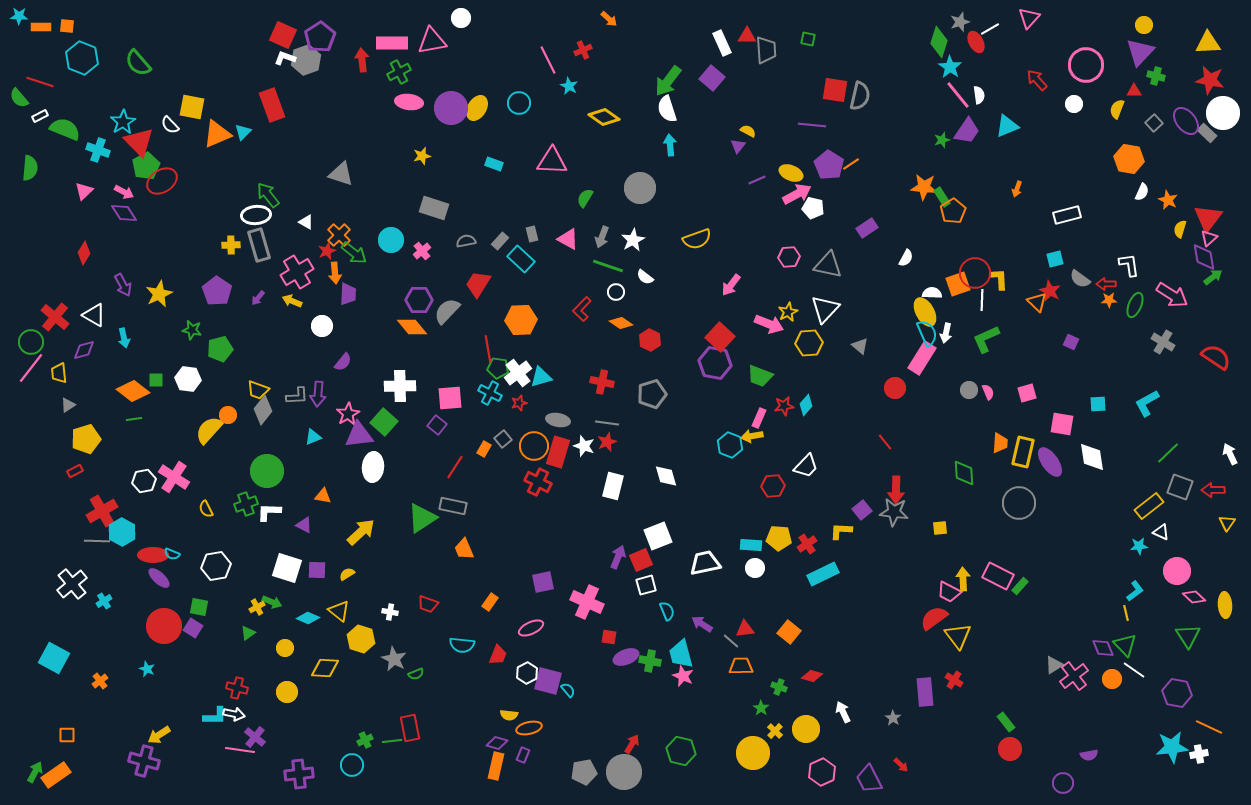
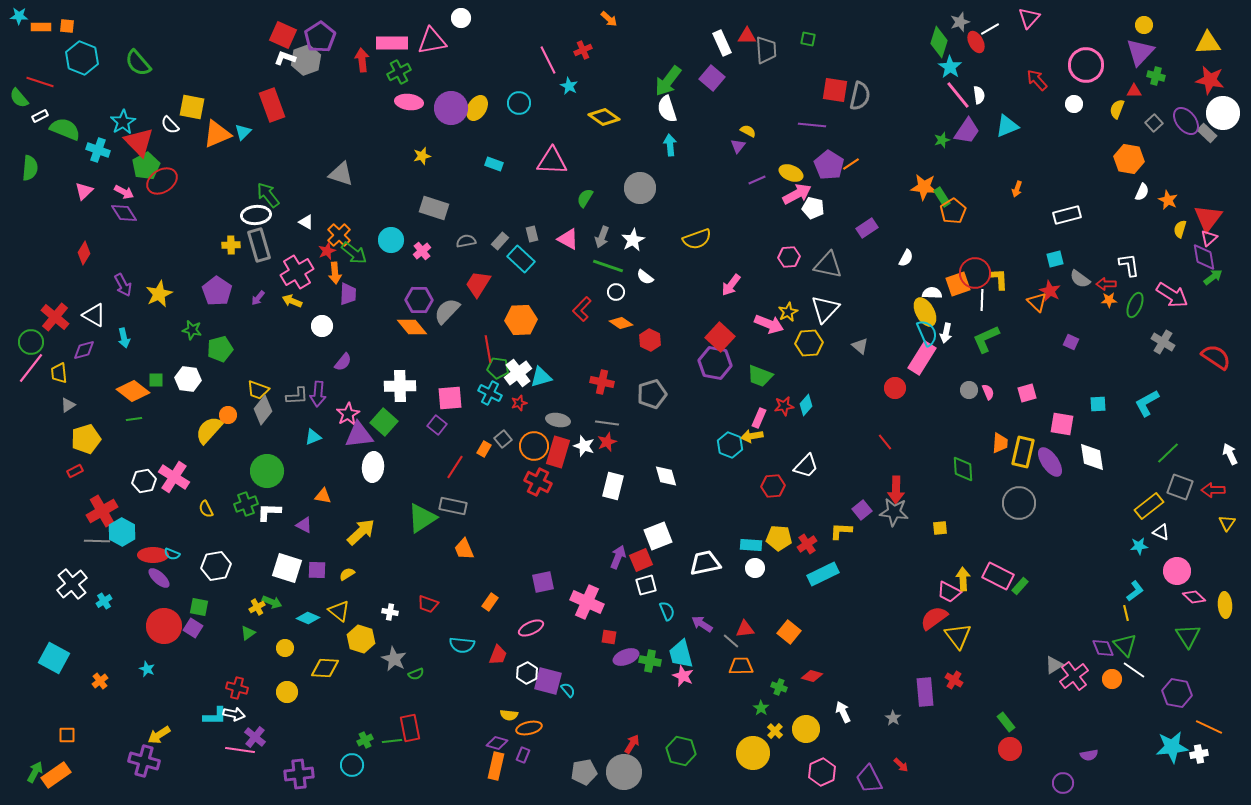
green diamond at (964, 473): moved 1 px left, 4 px up
